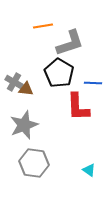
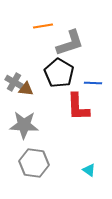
gray star: rotated 24 degrees clockwise
